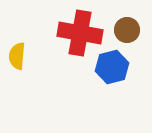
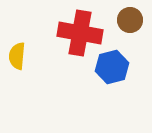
brown circle: moved 3 px right, 10 px up
